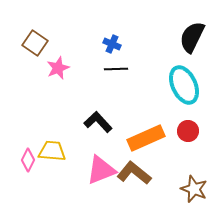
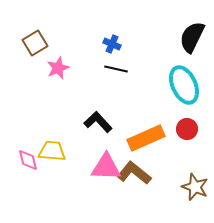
brown square: rotated 25 degrees clockwise
black line: rotated 15 degrees clockwise
red circle: moved 1 px left, 2 px up
pink diamond: rotated 40 degrees counterclockwise
pink triangle: moved 5 px right, 3 px up; rotated 24 degrees clockwise
brown star: moved 1 px right, 2 px up
